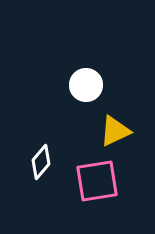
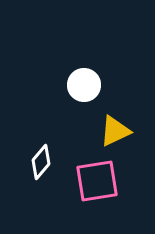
white circle: moved 2 px left
